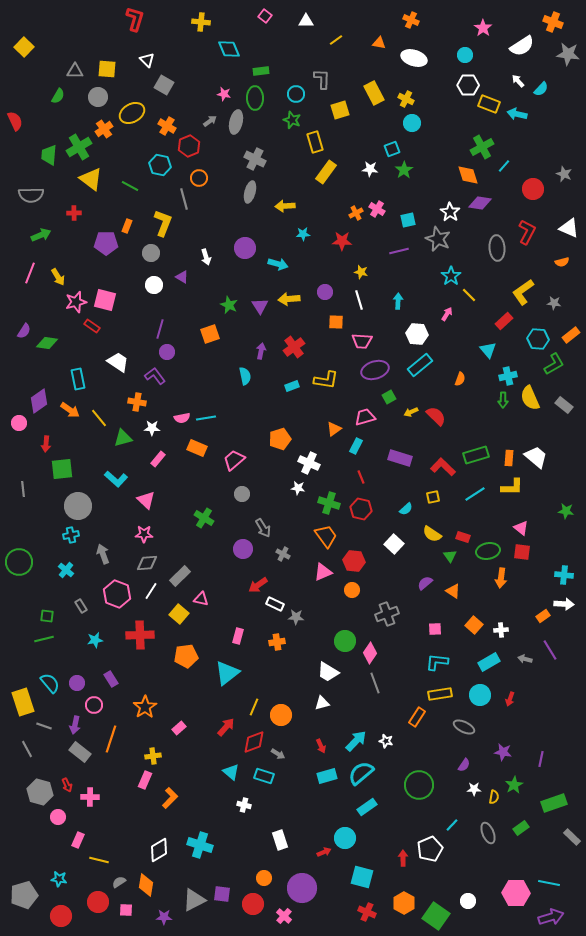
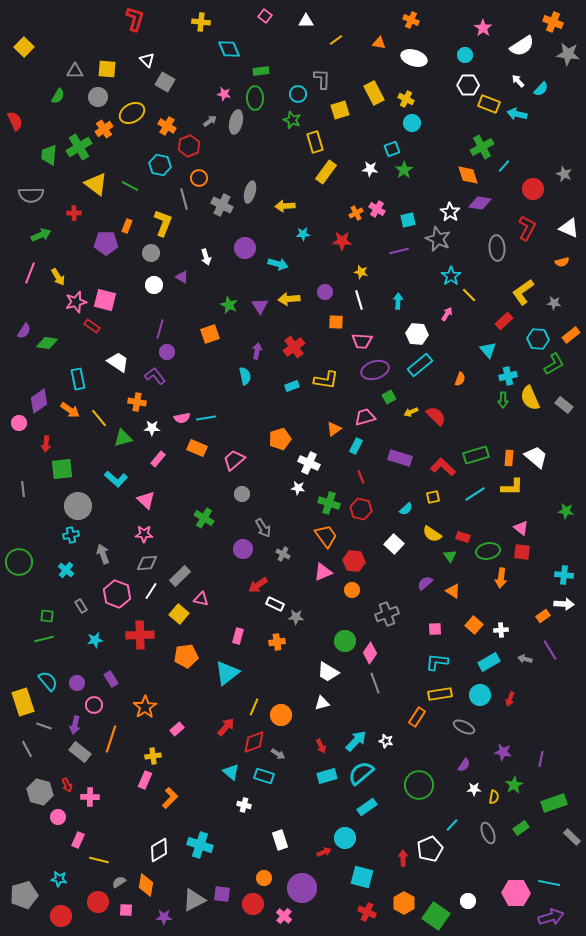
gray square at (164, 85): moved 1 px right, 3 px up
cyan circle at (296, 94): moved 2 px right
gray cross at (255, 159): moved 33 px left, 46 px down
yellow triangle at (91, 179): moved 5 px right, 5 px down
red L-shape at (527, 232): moved 4 px up
purple arrow at (261, 351): moved 4 px left
cyan semicircle at (50, 683): moved 2 px left, 2 px up
pink rectangle at (179, 728): moved 2 px left, 1 px down
